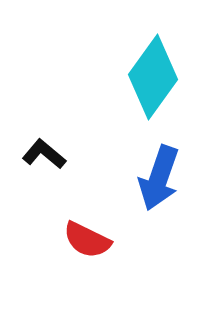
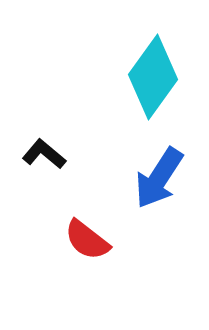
blue arrow: rotated 14 degrees clockwise
red semicircle: rotated 12 degrees clockwise
